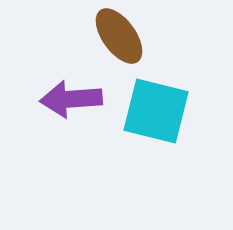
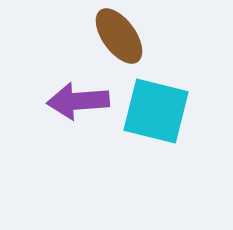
purple arrow: moved 7 px right, 2 px down
